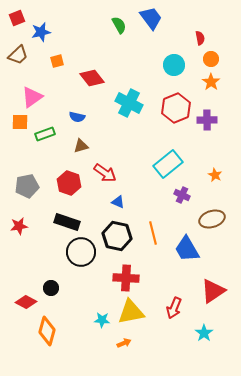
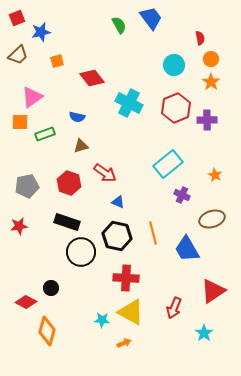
yellow triangle at (131, 312): rotated 40 degrees clockwise
